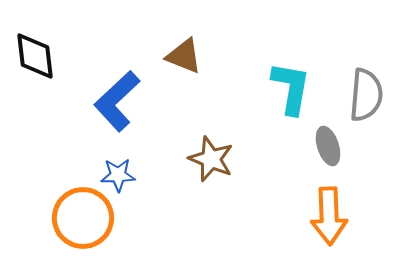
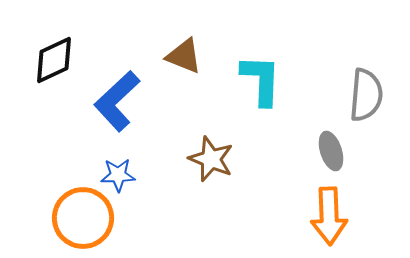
black diamond: moved 19 px right, 4 px down; rotated 72 degrees clockwise
cyan L-shape: moved 30 px left, 8 px up; rotated 8 degrees counterclockwise
gray ellipse: moved 3 px right, 5 px down
